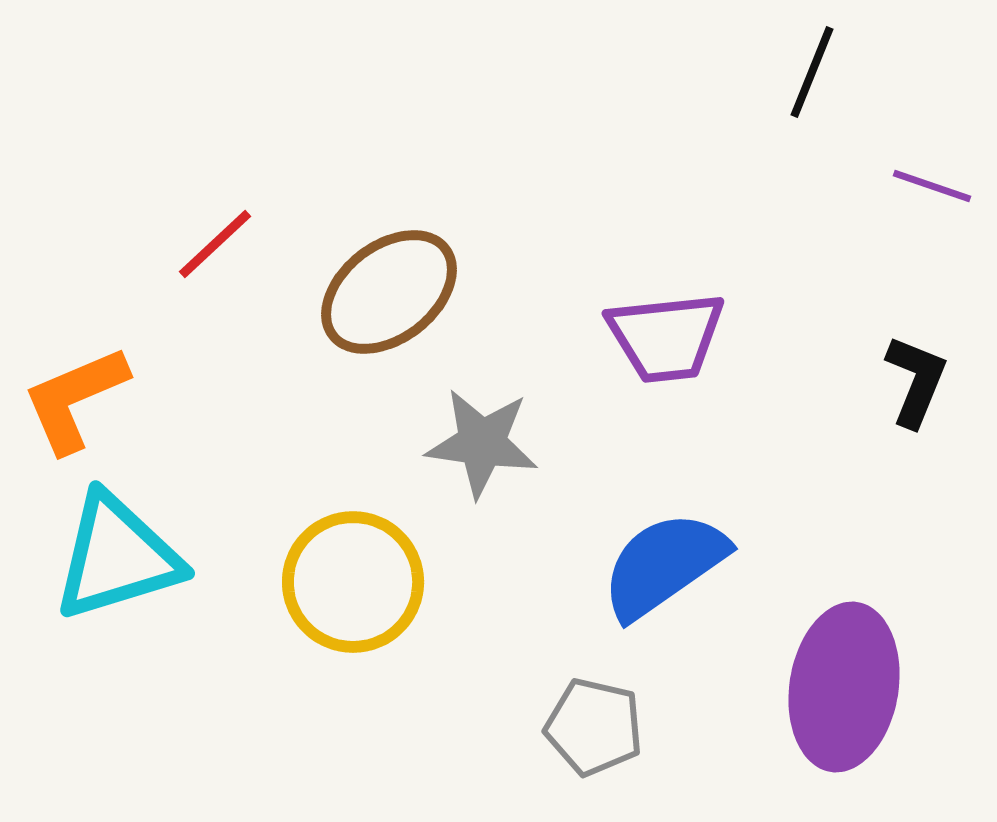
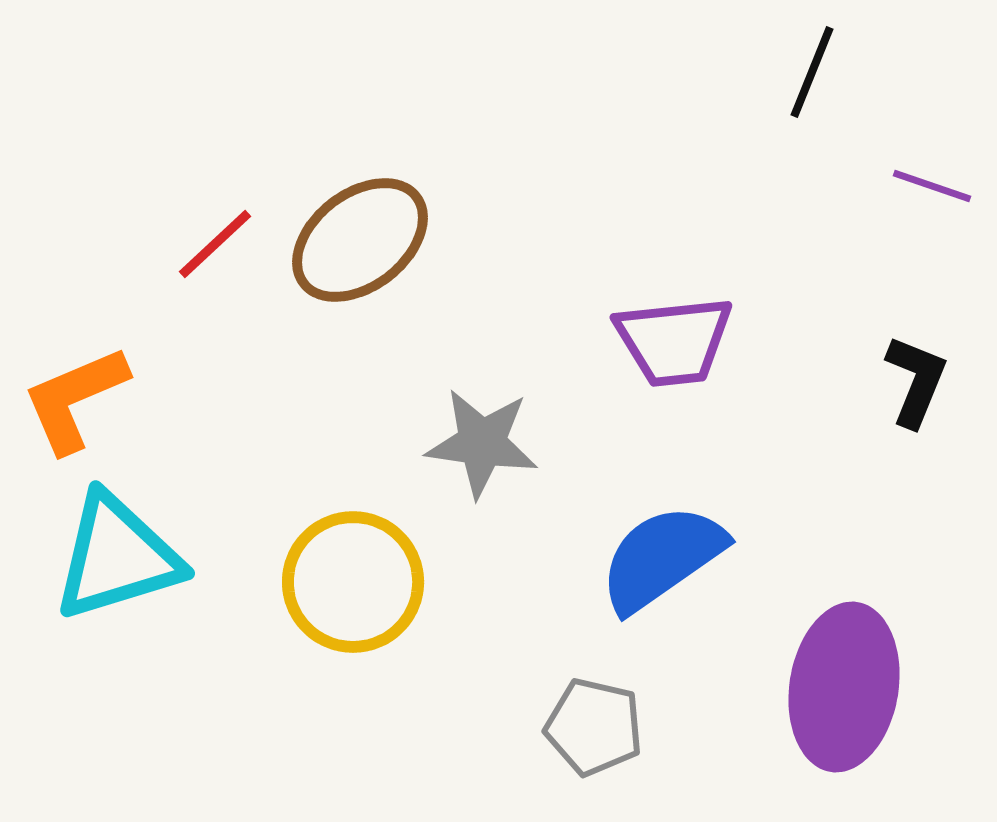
brown ellipse: moved 29 px left, 52 px up
purple trapezoid: moved 8 px right, 4 px down
blue semicircle: moved 2 px left, 7 px up
